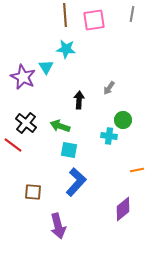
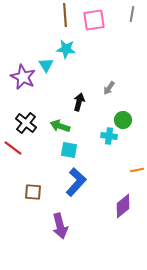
cyan triangle: moved 2 px up
black arrow: moved 2 px down; rotated 12 degrees clockwise
red line: moved 3 px down
purple diamond: moved 3 px up
purple arrow: moved 2 px right
